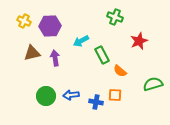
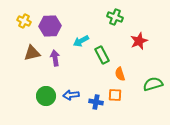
orange semicircle: moved 3 px down; rotated 32 degrees clockwise
